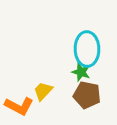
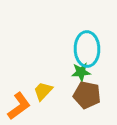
green star: rotated 24 degrees counterclockwise
orange L-shape: rotated 64 degrees counterclockwise
